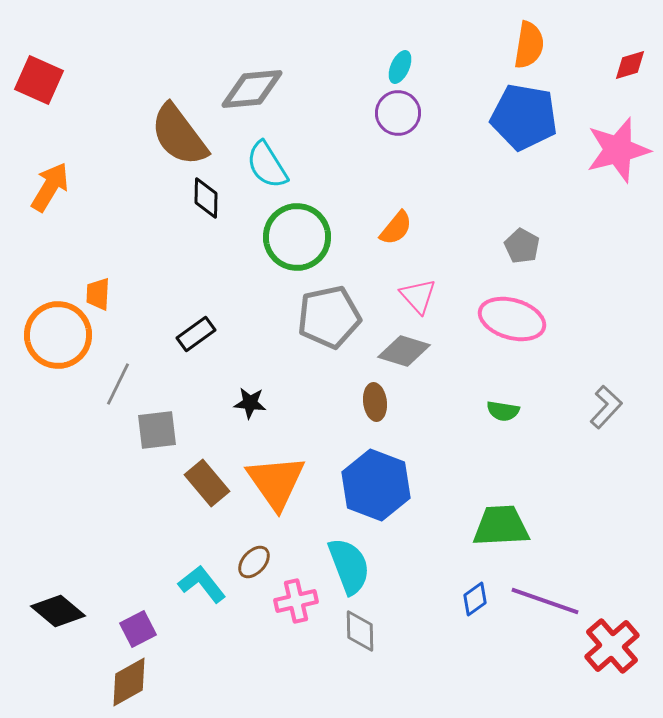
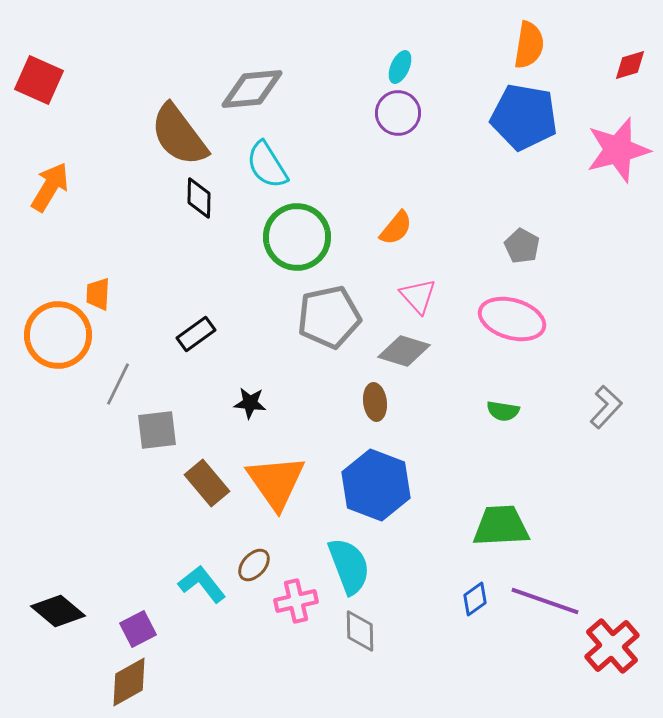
black diamond at (206, 198): moved 7 px left
brown ellipse at (254, 562): moved 3 px down
